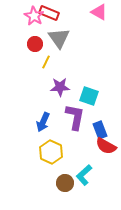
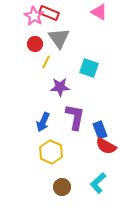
cyan square: moved 28 px up
cyan L-shape: moved 14 px right, 8 px down
brown circle: moved 3 px left, 4 px down
